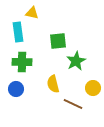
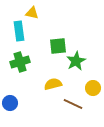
cyan rectangle: moved 1 px right, 1 px up
green square: moved 5 px down
green cross: moved 2 px left; rotated 18 degrees counterclockwise
yellow semicircle: rotated 90 degrees clockwise
blue circle: moved 6 px left, 14 px down
